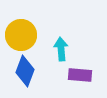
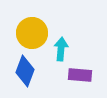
yellow circle: moved 11 px right, 2 px up
cyan arrow: rotated 10 degrees clockwise
